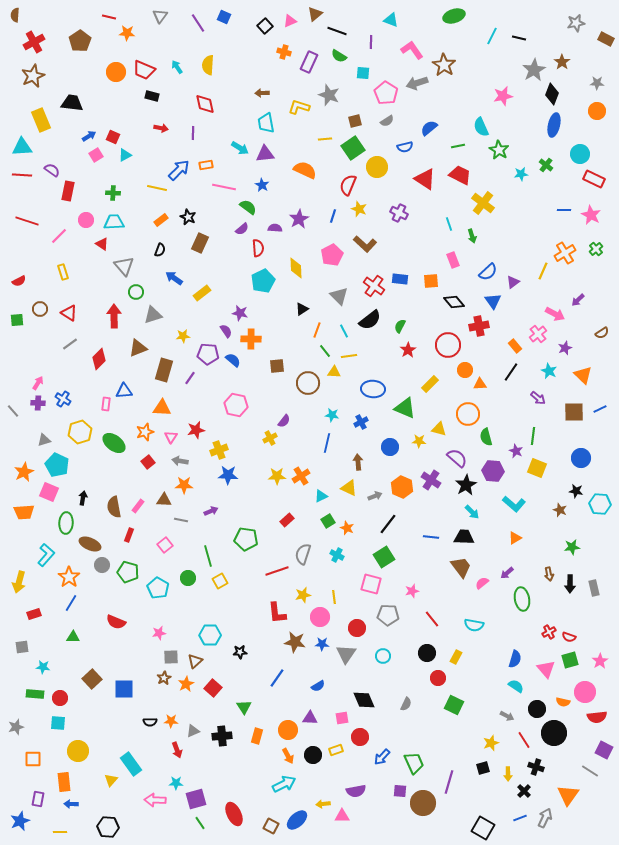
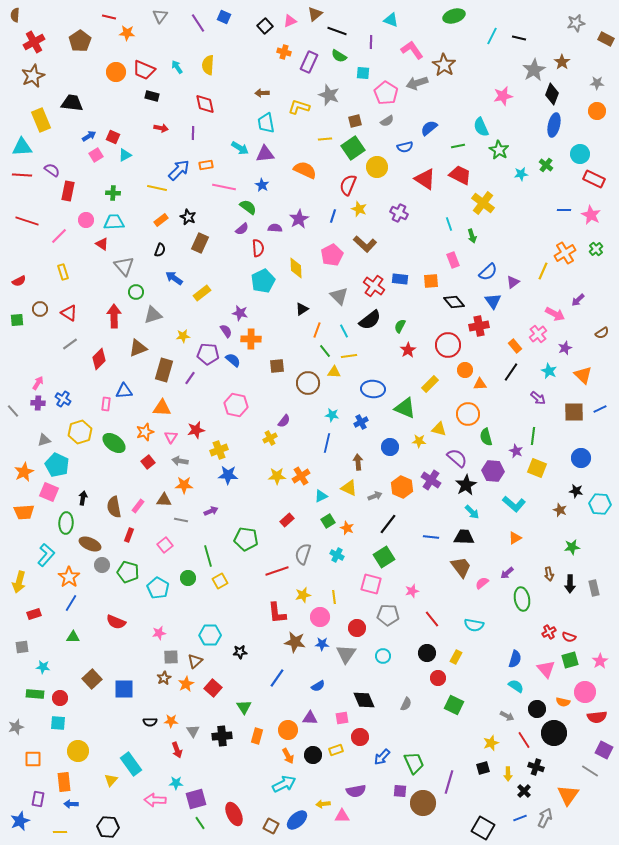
gray triangle at (193, 731): rotated 40 degrees counterclockwise
